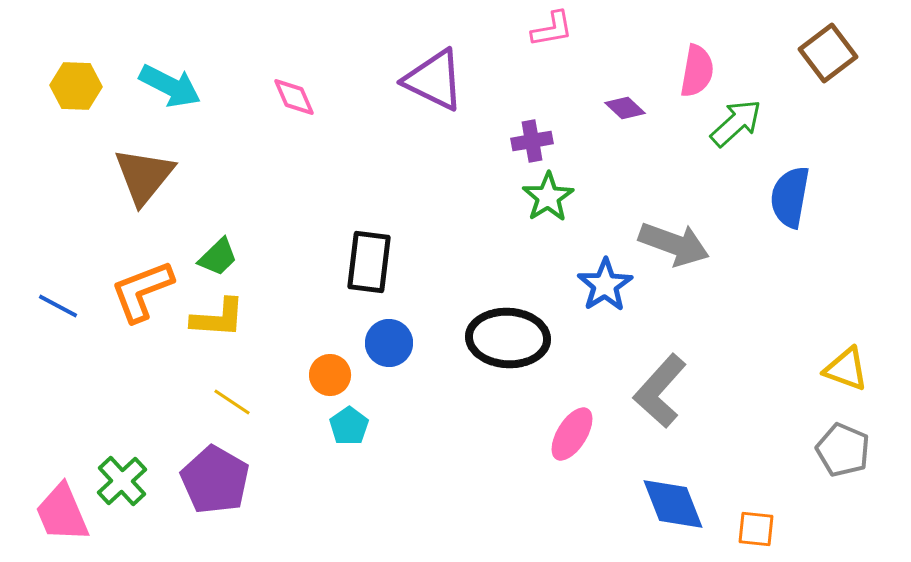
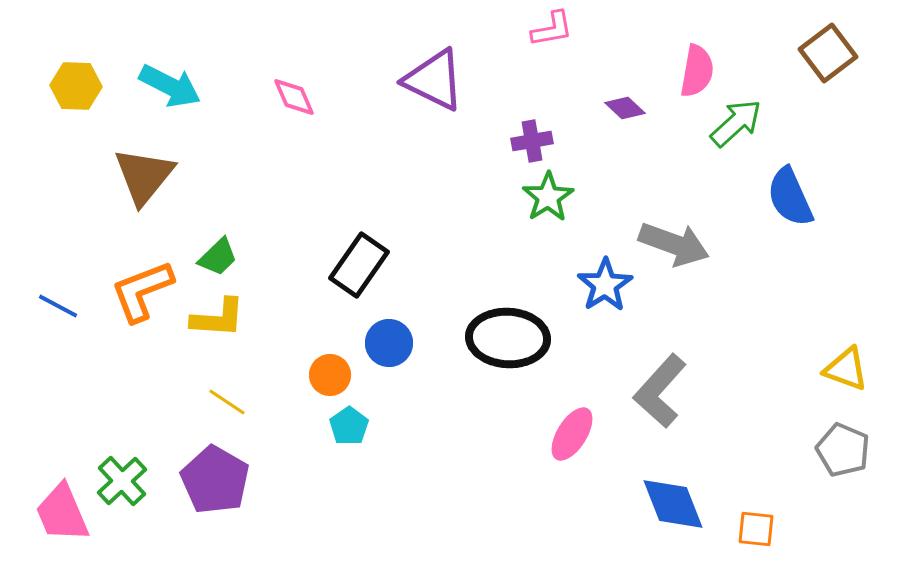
blue semicircle: rotated 34 degrees counterclockwise
black rectangle: moved 10 px left, 3 px down; rotated 28 degrees clockwise
yellow line: moved 5 px left
